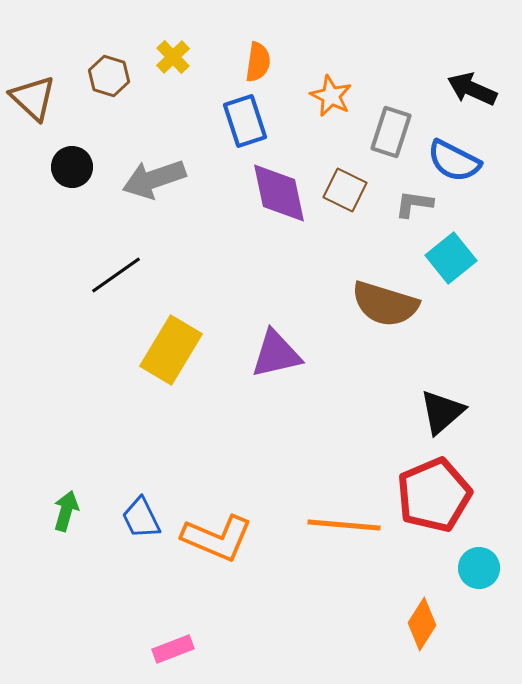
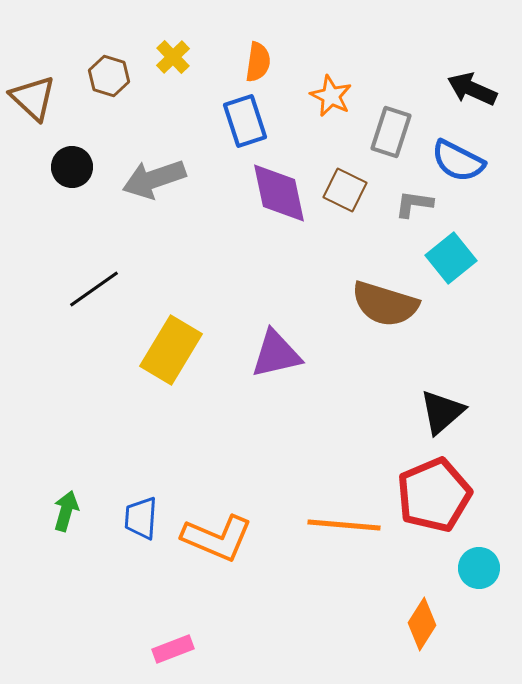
blue semicircle: moved 4 px right
black line: moved 22 px left, 14 px down
blue trapezoid: rotated 30 degrees clockwise
